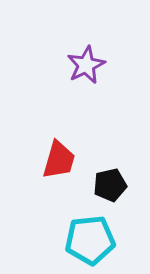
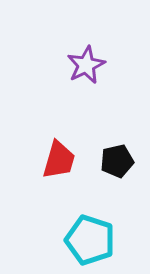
black pentagon: moved 7 px right, 24 px up
cyan pentagon: rotated 24 degrees clockwise
